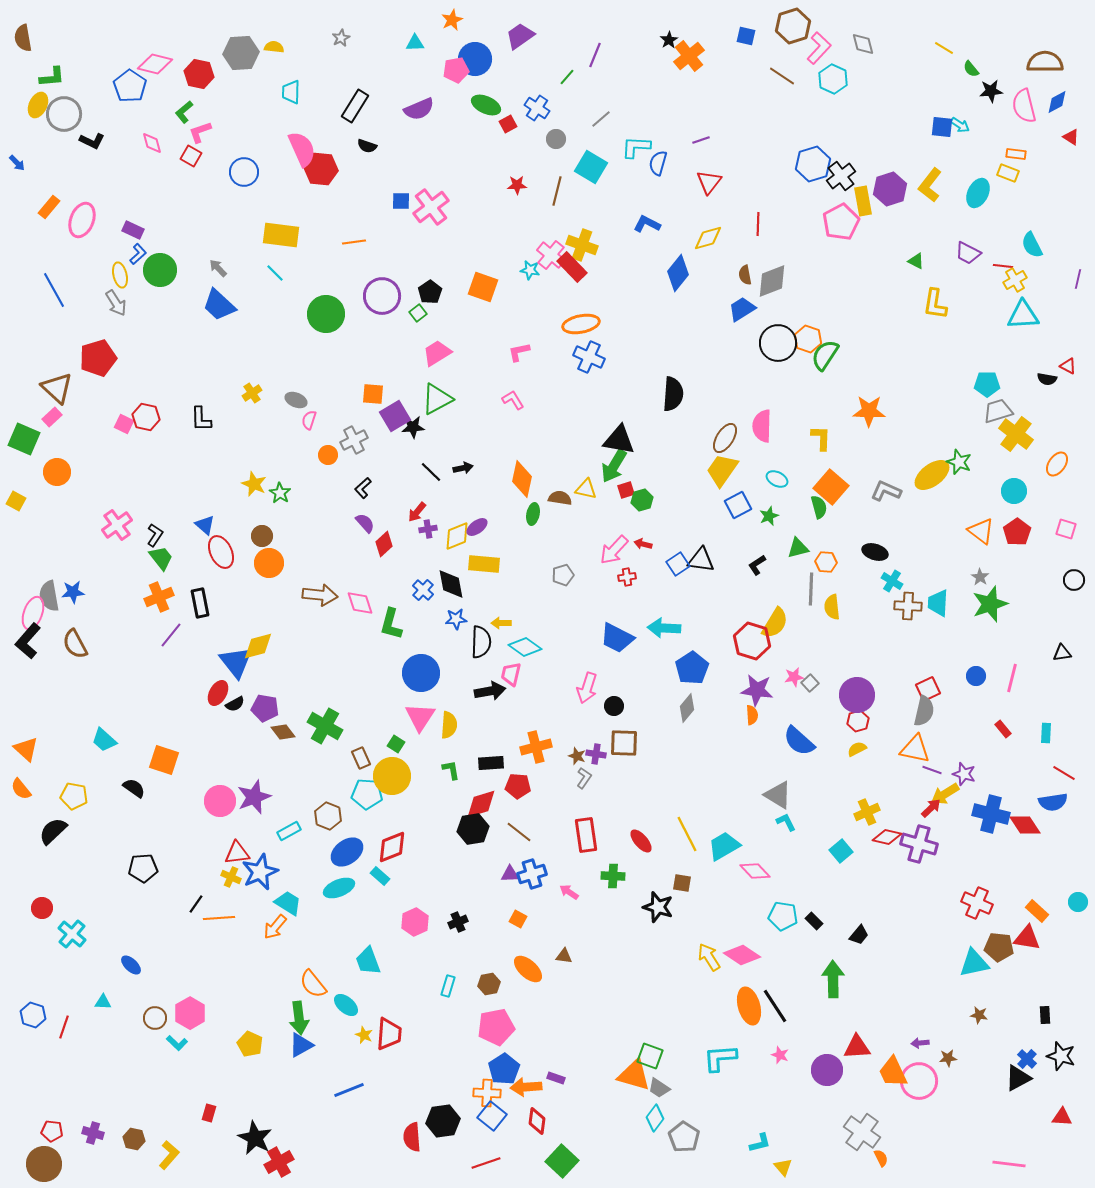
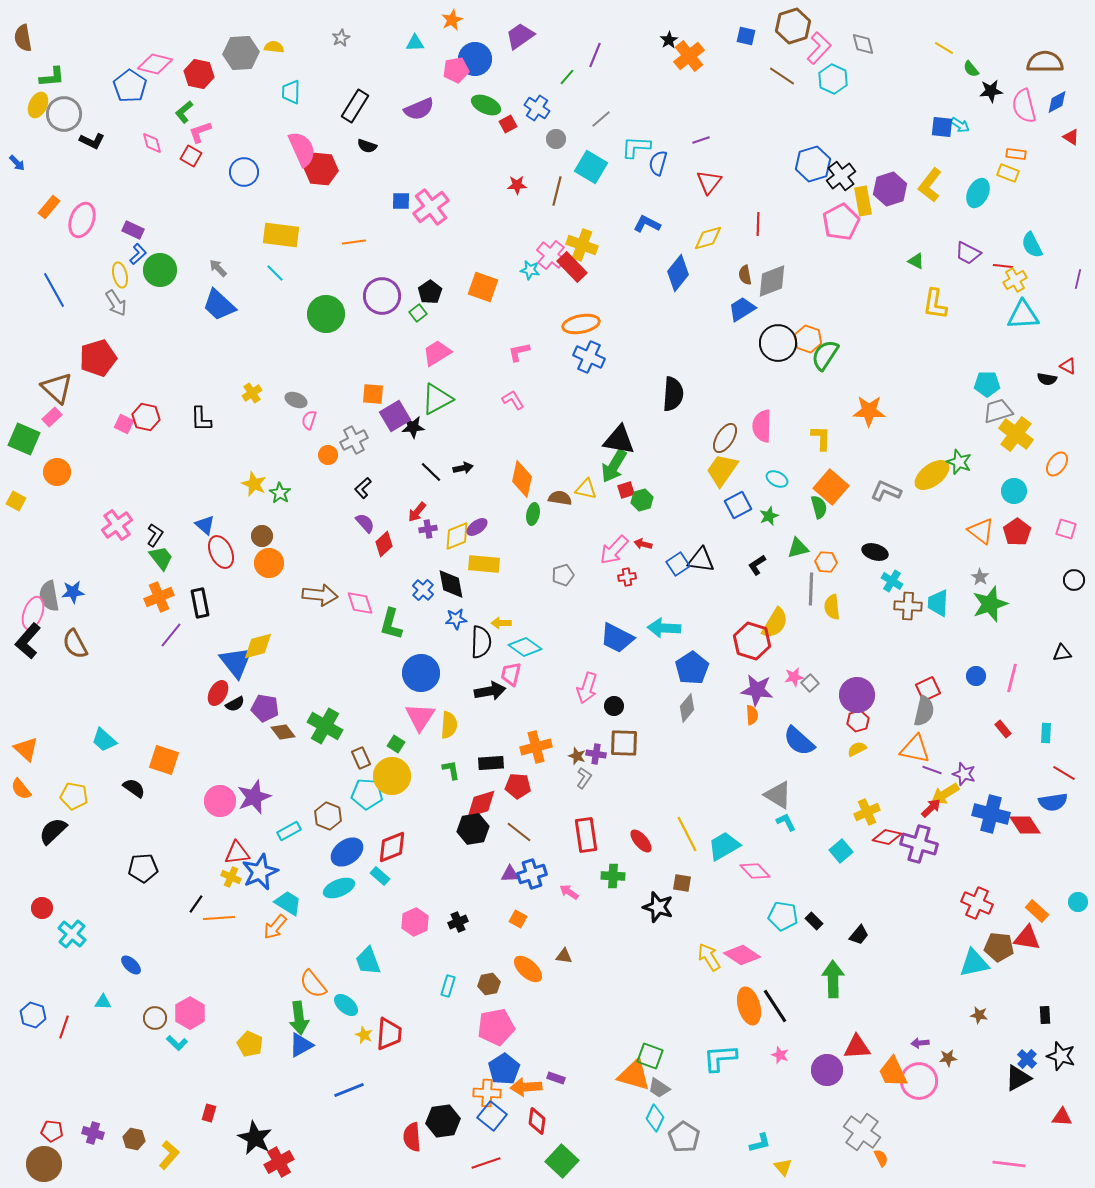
cyan diamond at (655, 1118): rotated 12 degrees counterclockwise
